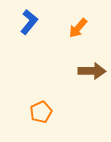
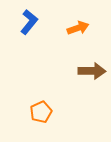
orange arrow: rotated 150 degrees counterclockwise
